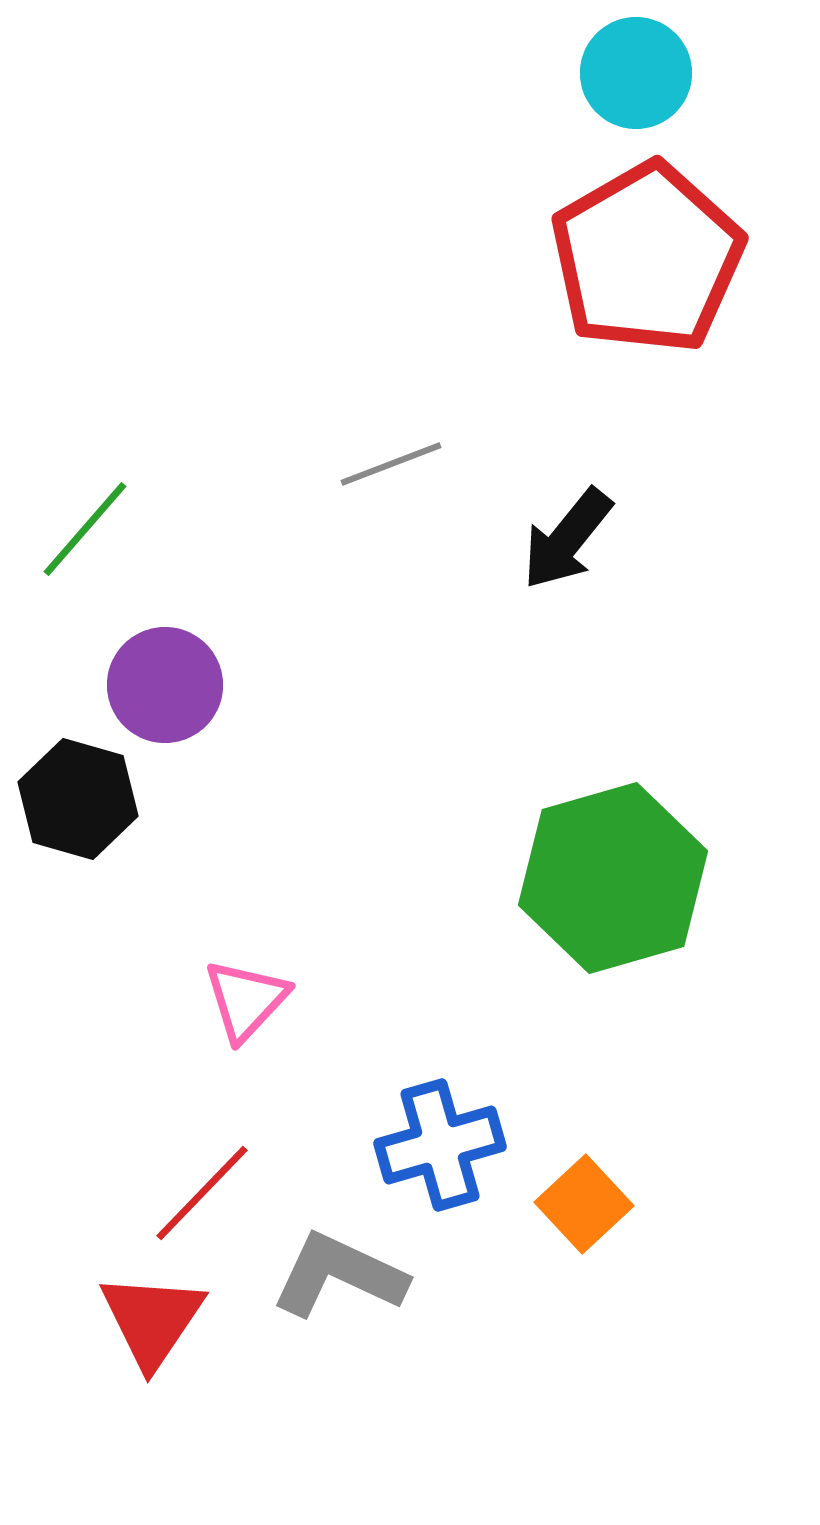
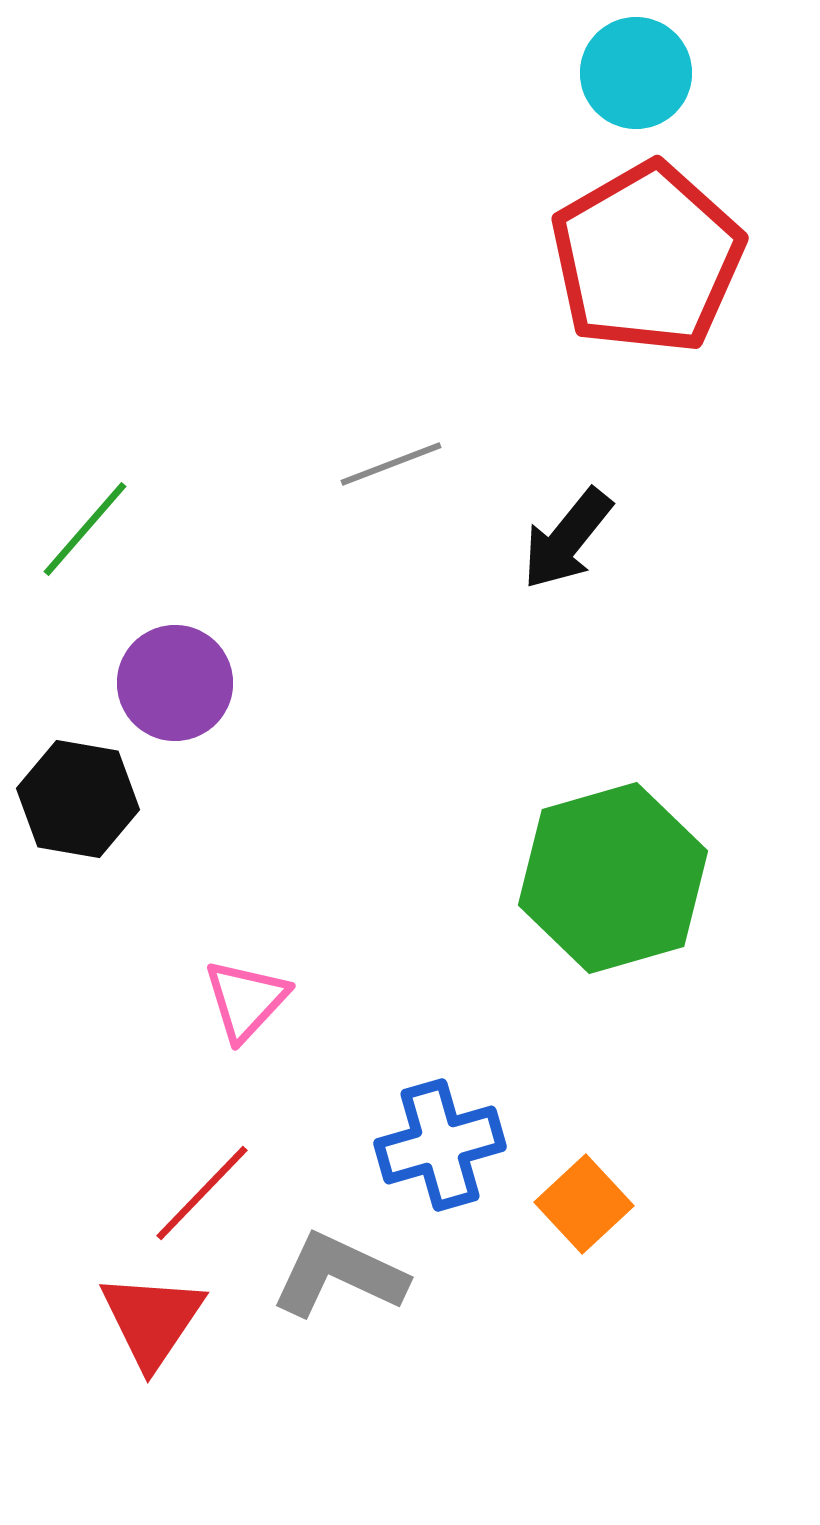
purple circle: moved 10 px right, 2 px up
black hexagon: rotated 6 degrees counterclockwise
